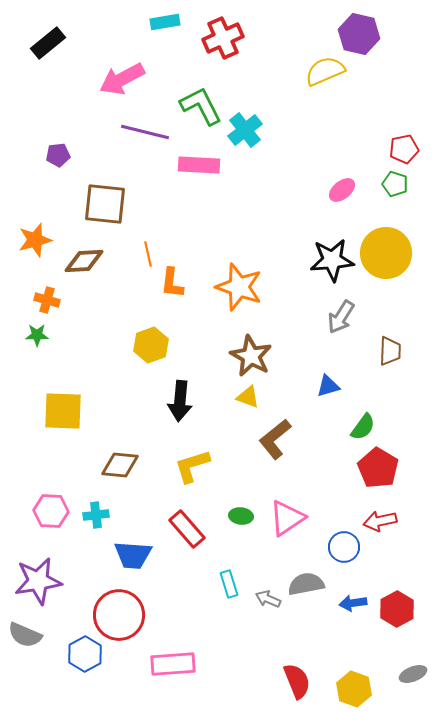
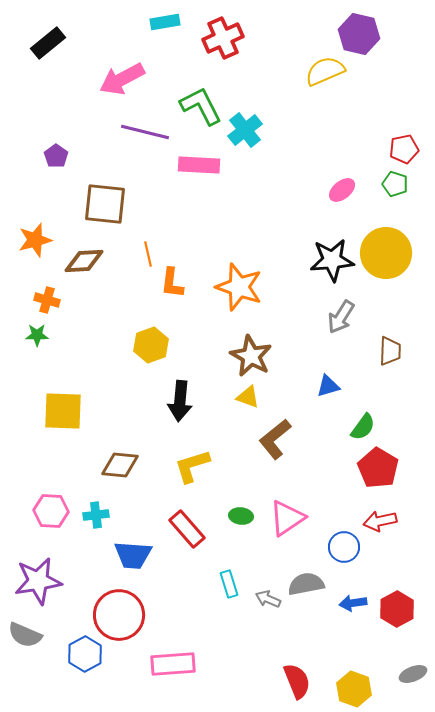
purple pentagon at (58, 155): moved 2 px left, 1 px down; rotated 30 degrees counterclockwise
